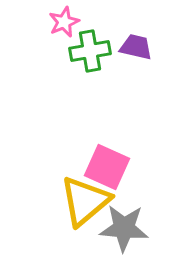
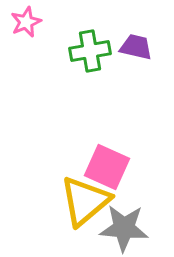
pink star: moved 38 px left
